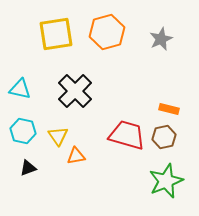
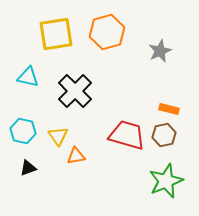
gray star: moved 1 px left, 12 px down
cyan triangle: moved 8 px right, 12 px up
brown hexagon: moved 2 px up
